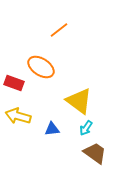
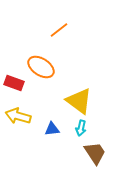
cyan arrow: moved 5 px left; rotated 21 degrees counterclockwise
brown trapezoid: rotated 20 degrees clockwise
